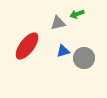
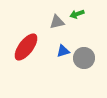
gray triangle: moved 1 px left, 1 px up
red ellipse: moved 1 px left, 1 px down
